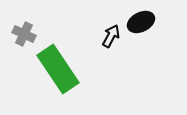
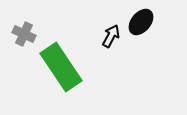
black ellipse: rotated 24 degrees counterclockwise
green rectangle: moved 3 px right, 2 px up
